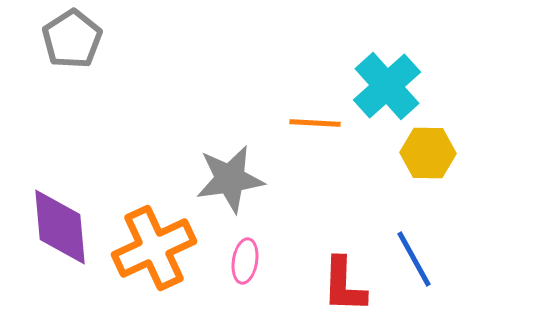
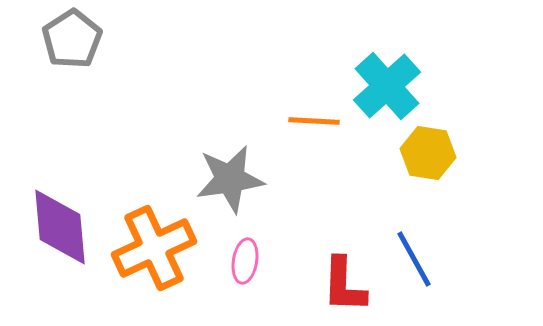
orange line: moved 1 px left, 2 px up
yellow hexagon: rotated 8 degrees clockwise
